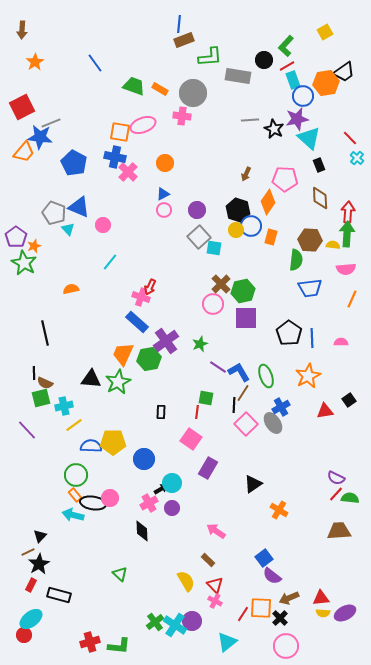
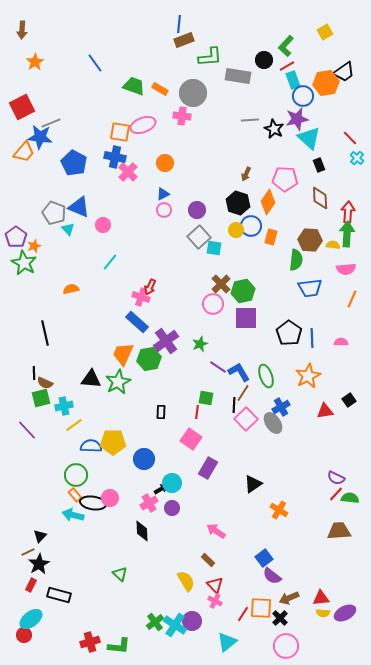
black hexagon at (238, 210): moved 7 px up
pink square at (246, 424): moved 5 px up
